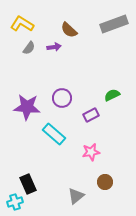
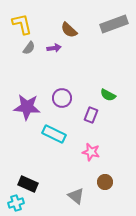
yellow L-shape: rotated 45 degrees clockwise
purple arrow: moved 1 px down
green semicircle: moved 4 px left; rotated 126 degrees counterclockwise
purple rectangle: rotated 42 degrees counterclockwise
cyan rectangle: rotated 15 degrees counterclockwise
pink star: rotated 24 degrees clockwise
black rectangle: rotated 42 degrees counterclockwise
gray triangle: rotated 42 degrees counterclockwise
cyan cross: moved 1 px right, 1 px down
